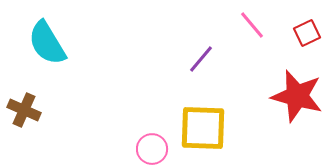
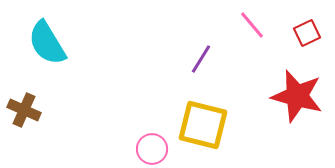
purple line: rotated 8 degrees counterclockwise
yellow square: moved 3 px up; rotated 12 degrees clockwise
